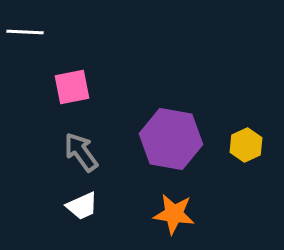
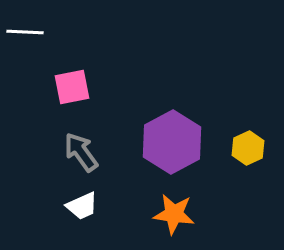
purple hexagon: moved 1 px right, 3 px down; rotated 22 degrees clockwise
yellow hexagon: moved 2 px right, 3 px down
